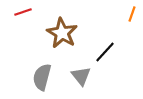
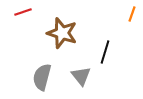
brown star: rotated 12 degrees counterclockwise
black line: rotated 25 degrees counterclockwise
